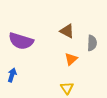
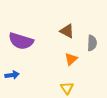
blue arrow: rotated 64 degrees clockwise
